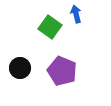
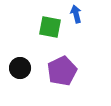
green square: rotated 25 degrees counterclockwise
purple pentagon: rotated 24 degrees clockwise
